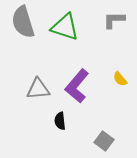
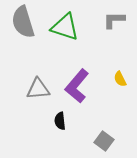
yellow semicircle: rotated 14 degrees clockwise
